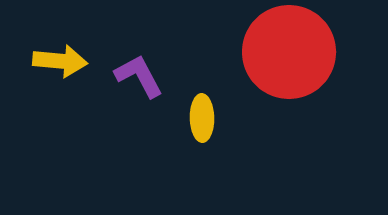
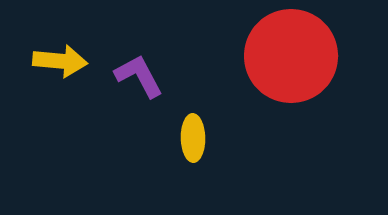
red circle: moved 2 px right, 4 px down
yellow ellipse: moved 9 px left, 20 px down
